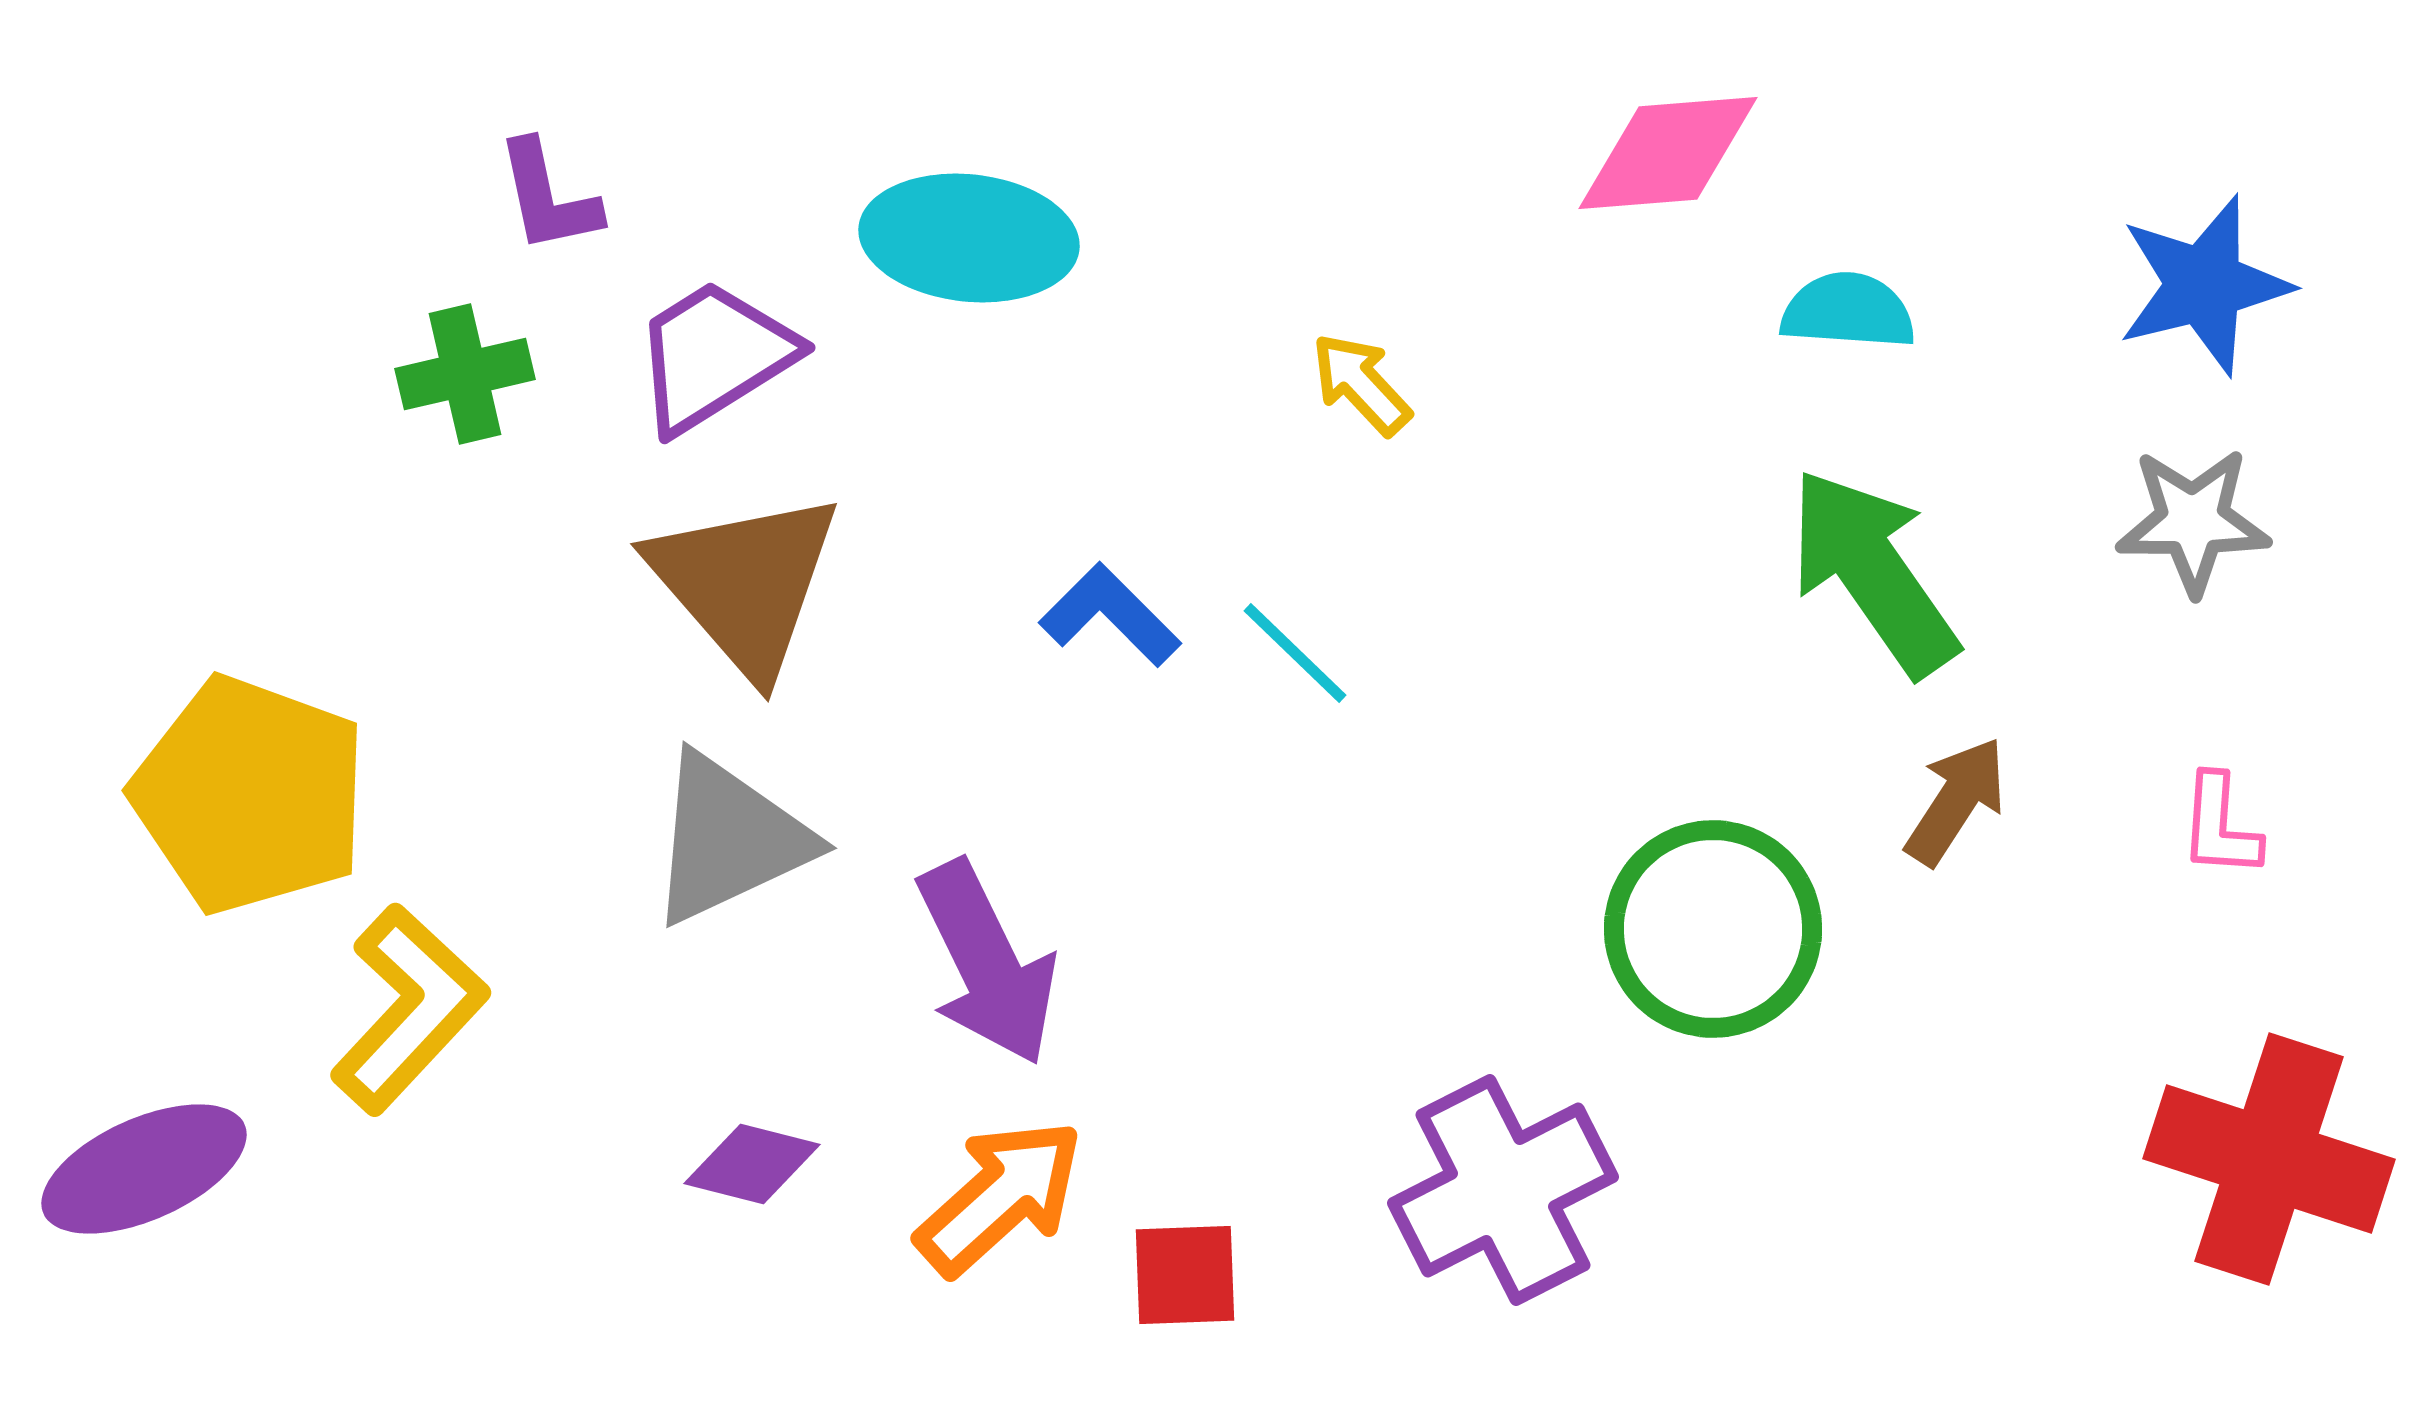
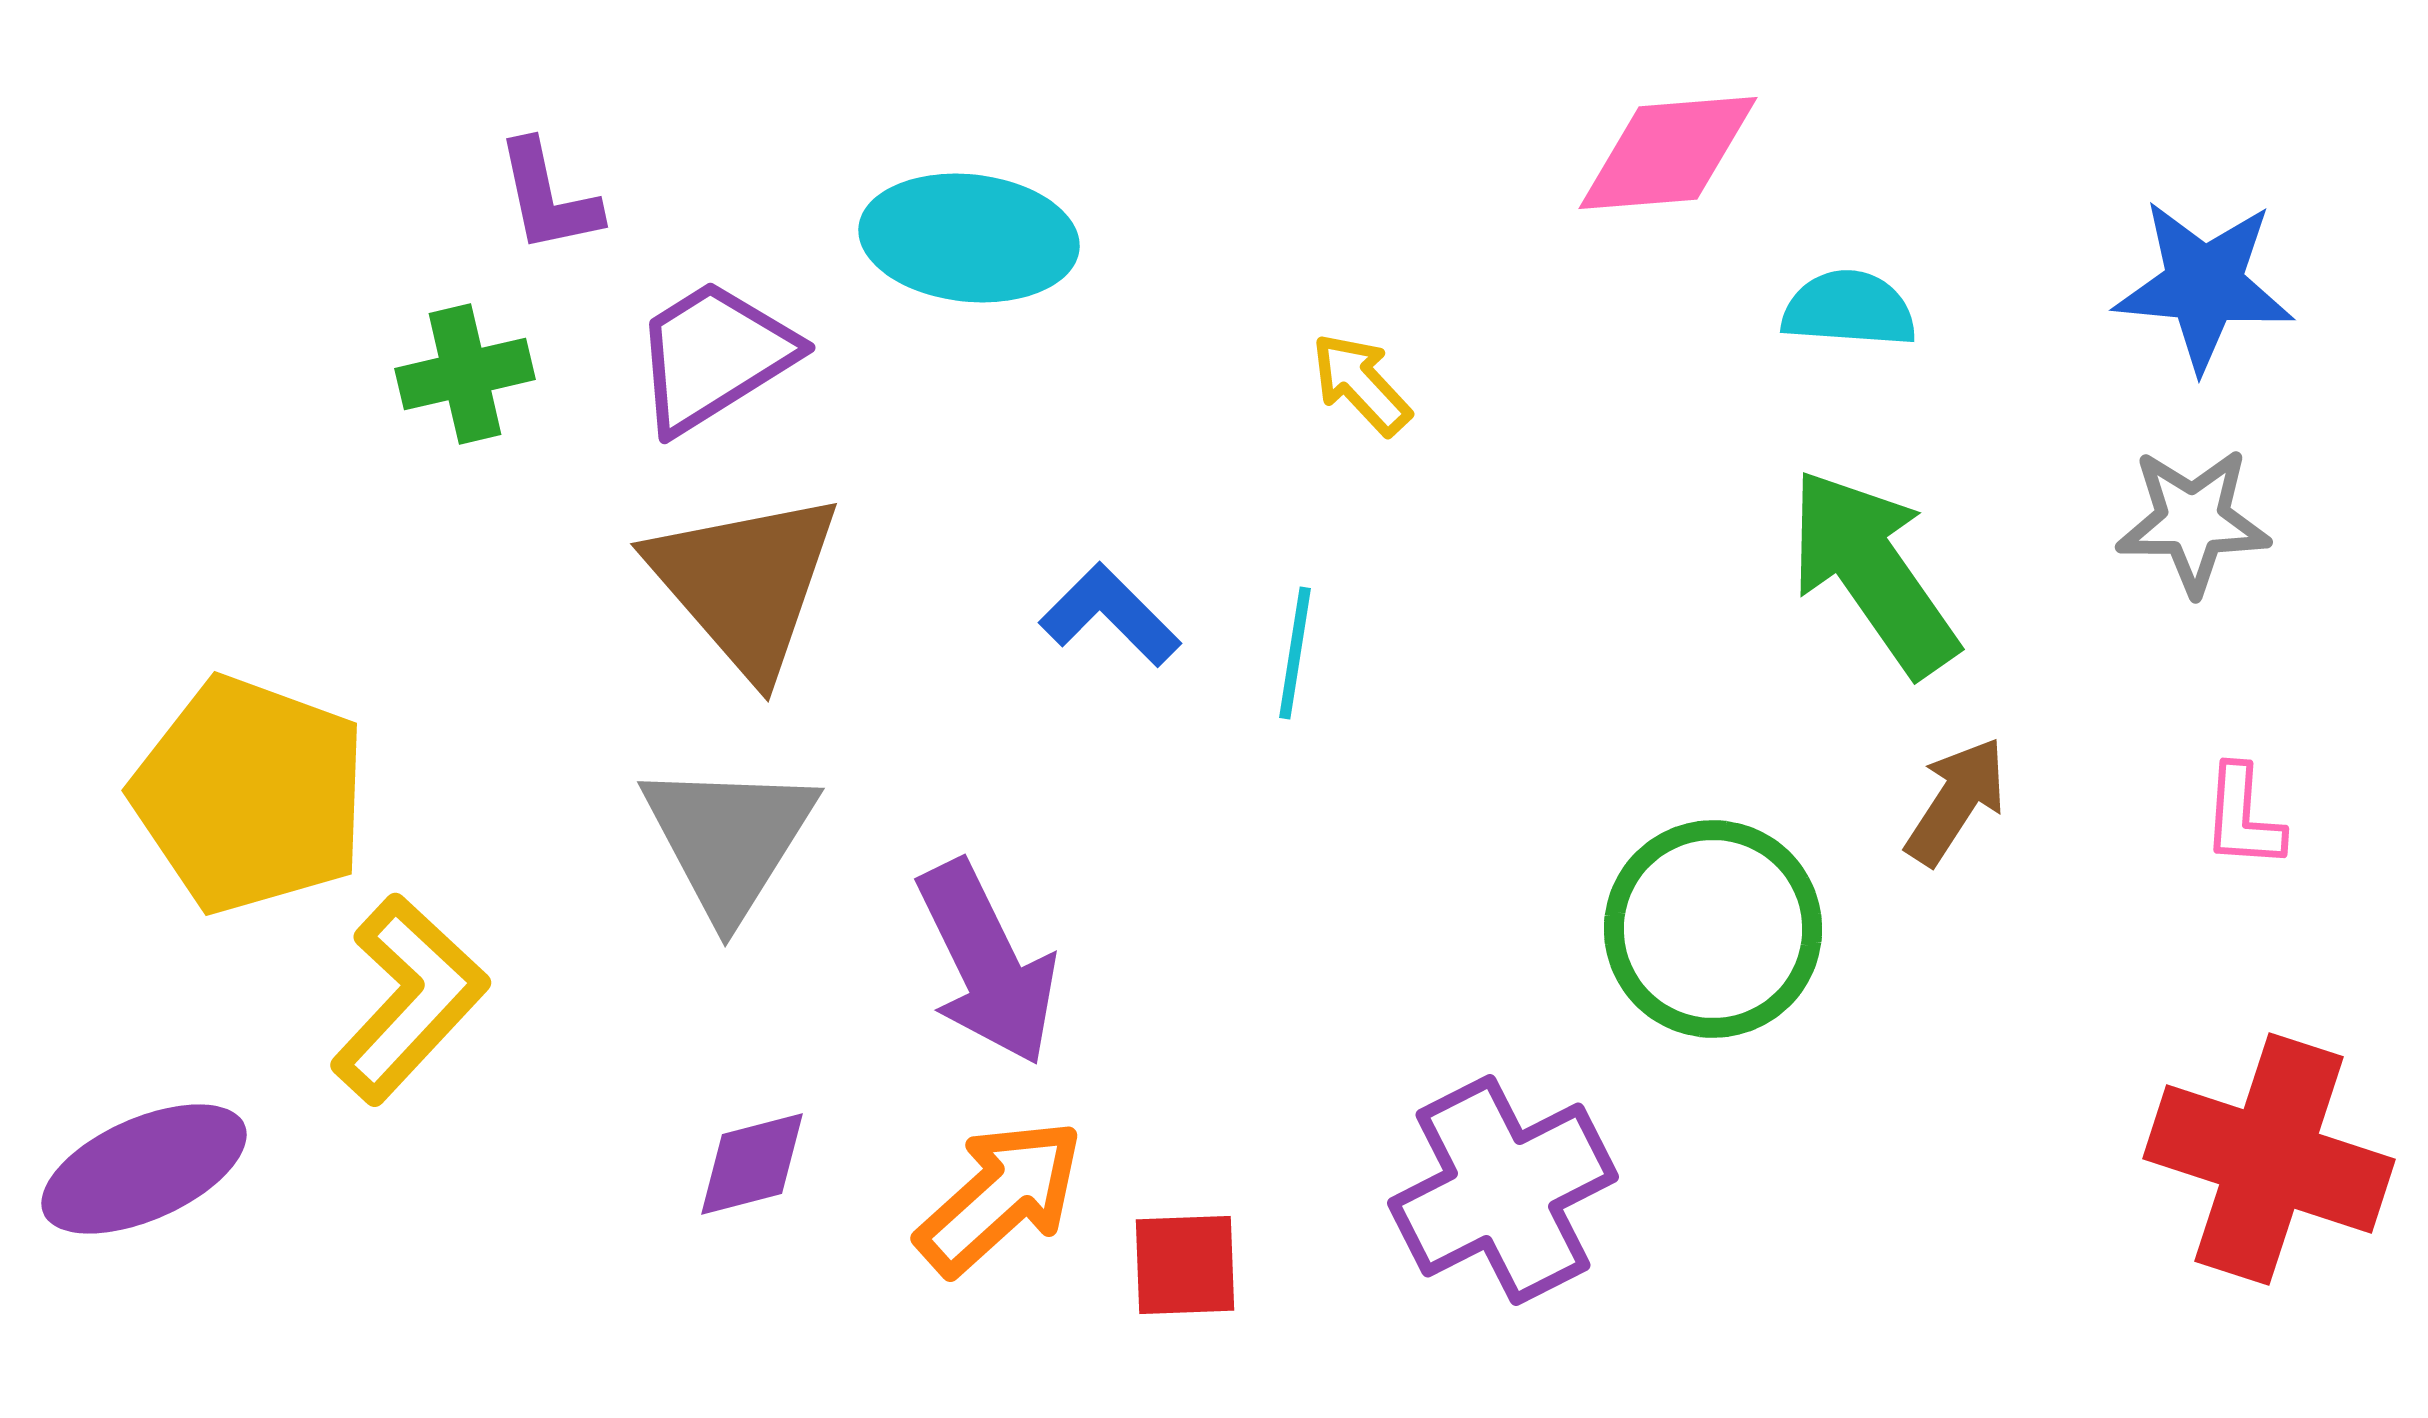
blue star: rotated 19 degrees clockwise
cyan semicircle: moved 1 px right, 2 px up
cyan line: rotated 55 degrees clockwise
pink L-shape: moved 23 px right, 9 px up
gray triangle: rotated 33 degrees counterclockwise
yellow L-shape: moved 10 px up
purple diamond: rotated 29 degrees counterclockwise
red square: moved 10 px up
